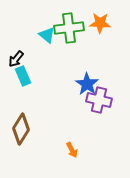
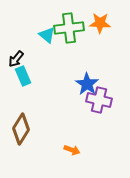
orange arrow: rotated 42 degrees counterclockwise
